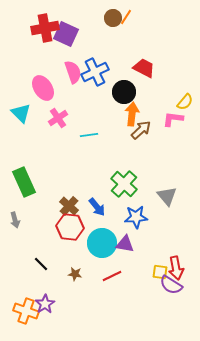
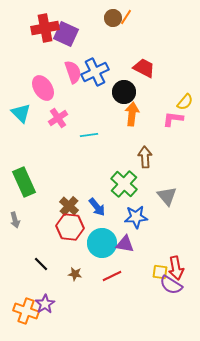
brown arrow: moved 4 px right, 27 px down; rotated 50 degrees counterclockwise
